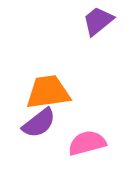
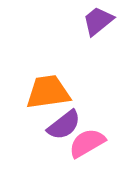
purple semicircle: moved 25 px right, 2 px down
pink semicircle: rotated 15 degrees counterclockwise
